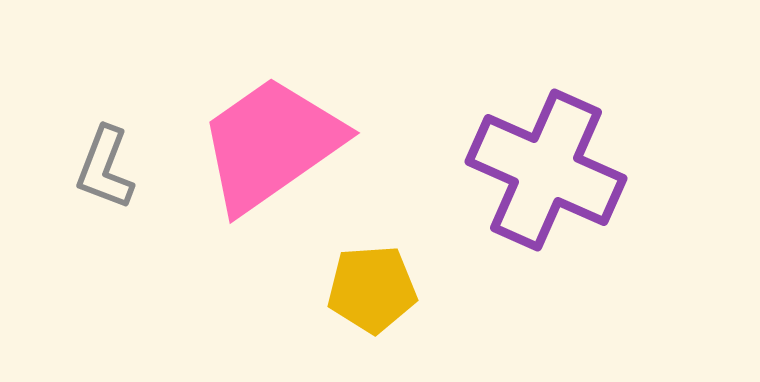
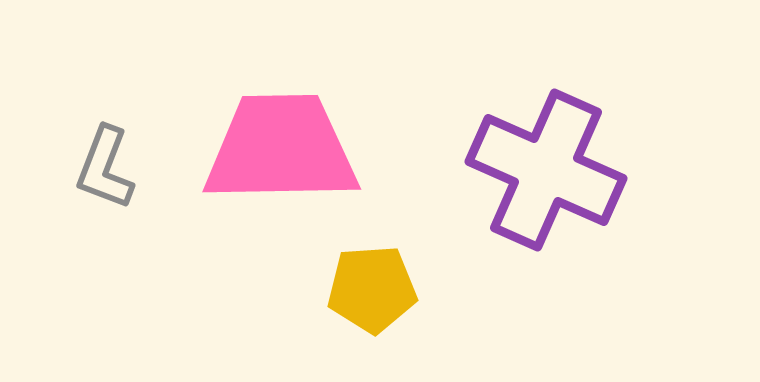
pink trapezoid: moved 10 px right, 5 px down; rotated 34 degrees clockwise
